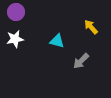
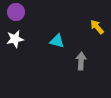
yellow arrow: moved 6 px right
gray arrow: rotated 138 degrees clockwise
